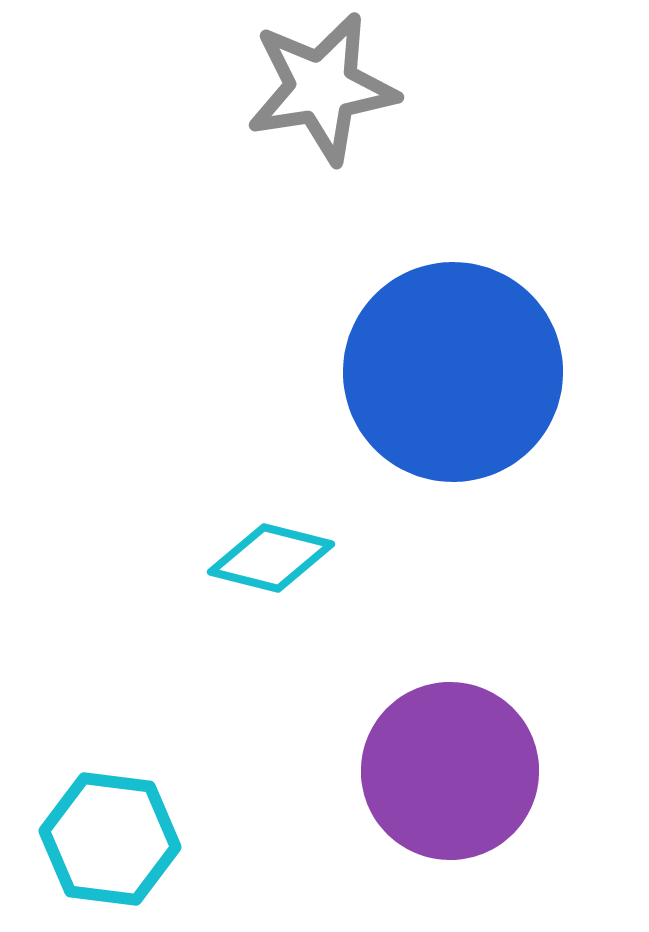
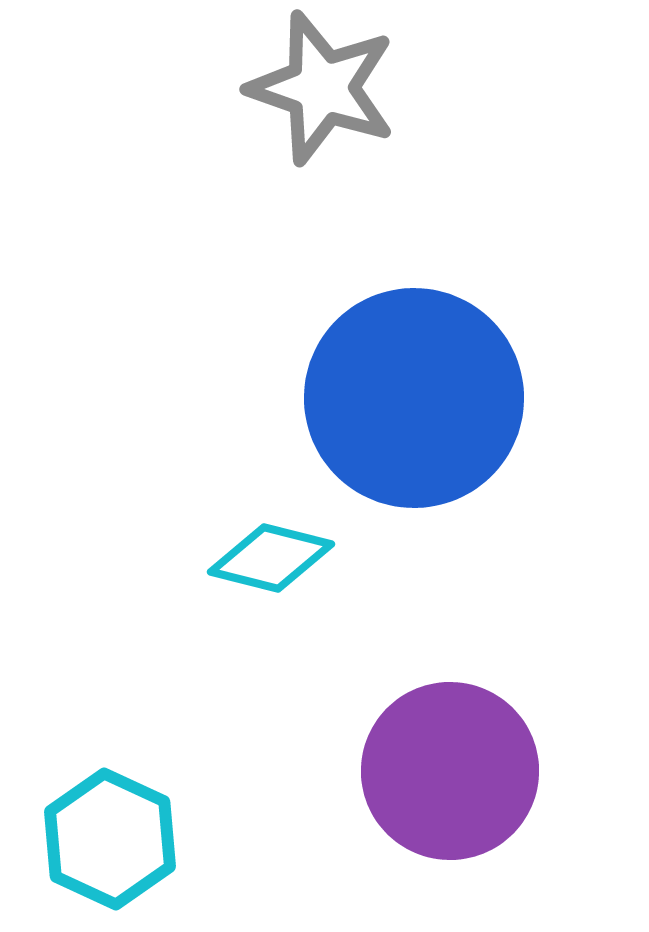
gray star: rotated 28 degrees clockwise
blue circle: moved 39 px left, 26 px down
cyan hexagon: rotated 18 degrees clockwise
